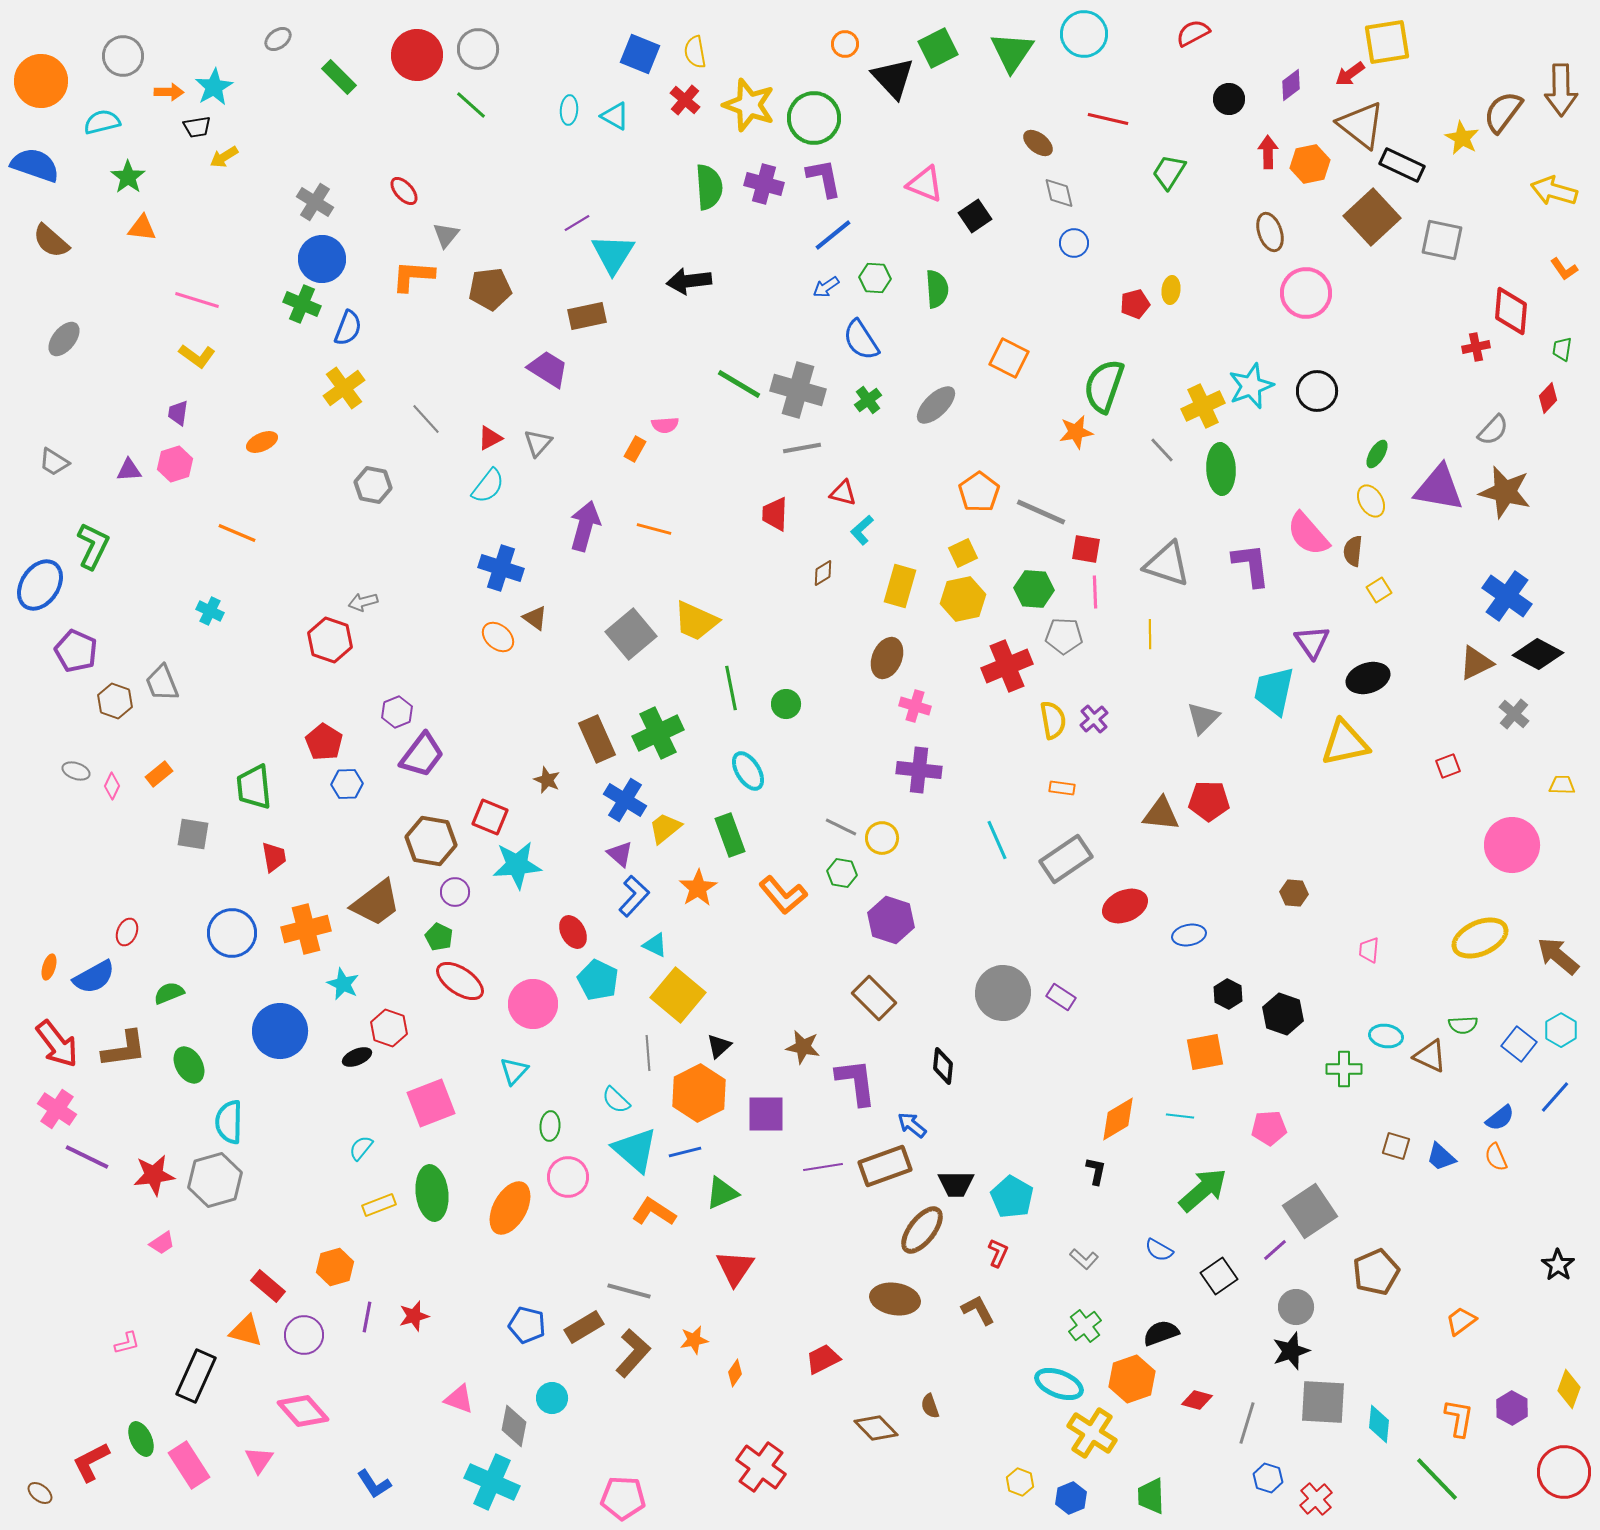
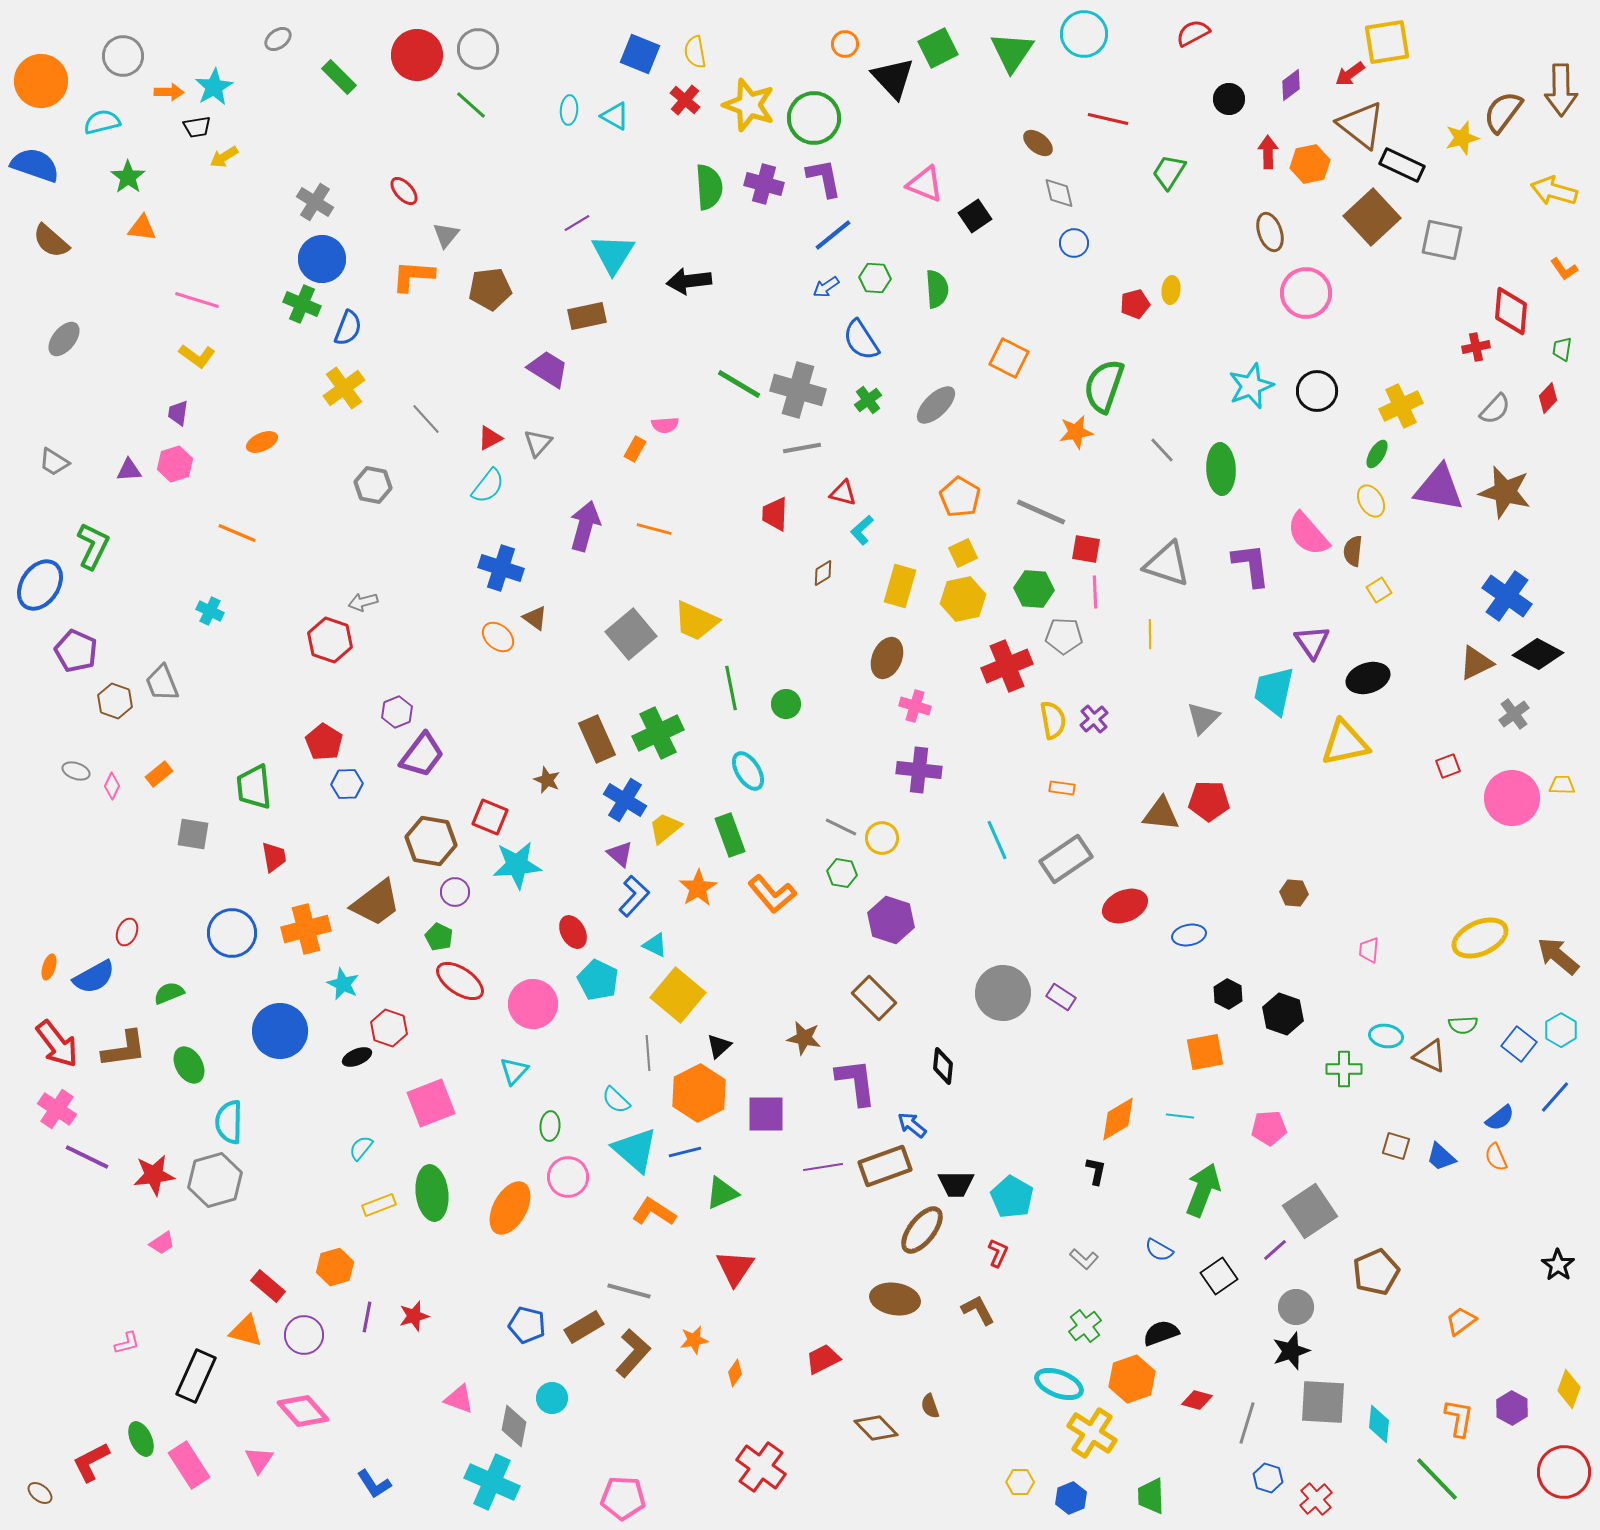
yellow star at (1462, 138): rotated 28 degrees clockwise
yellow cross at (1203, 406): moved 198 px right
gray semicircle at (1493, 430): moved 2 px right, 21 px up
orange pentagon at (979, 492): moved 19 px left, 5 px down; rotated 6 degrees counterclockwise
gray cross at (1514, 714): rotated 12 degrees clockwise
pink circle at (1512, 845): moved 47 px up
orange L-shape at (783, 895): moved 11 px left, 1 px up
brown star at (803, 1047): moved 1 px right, 9 px up
green arrow at (1203, 1190): rotated 28 degrees counterclockwise
yellow hexagon at (1020, 1482): rotated 20 degrees counterclockwise
